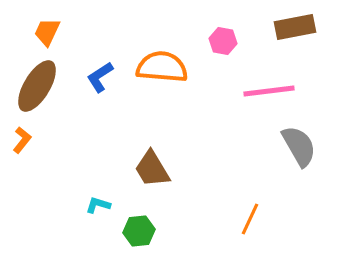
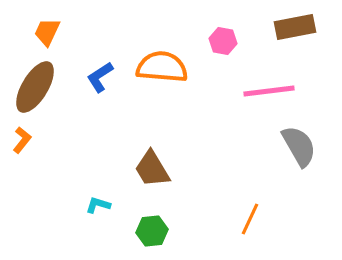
brown ellipse: moved 2 px left, 1 px down
green hexagon: moved 13 px right
